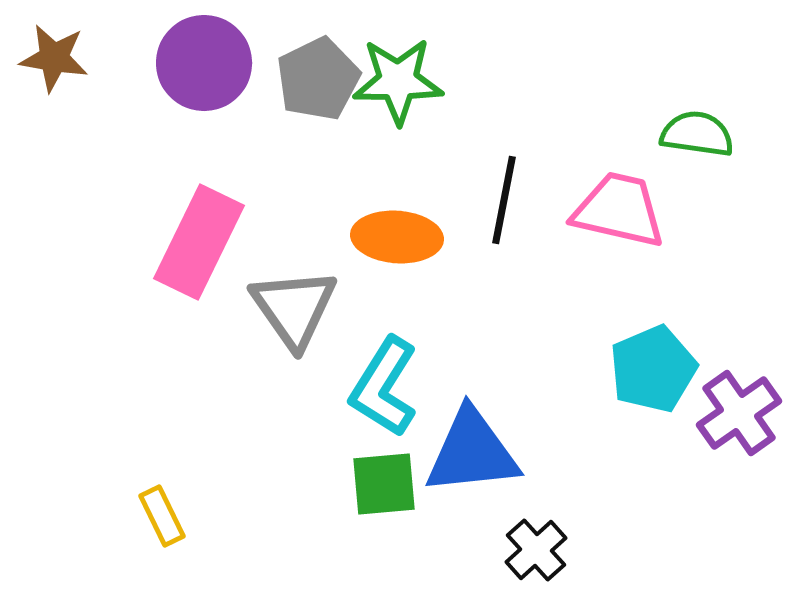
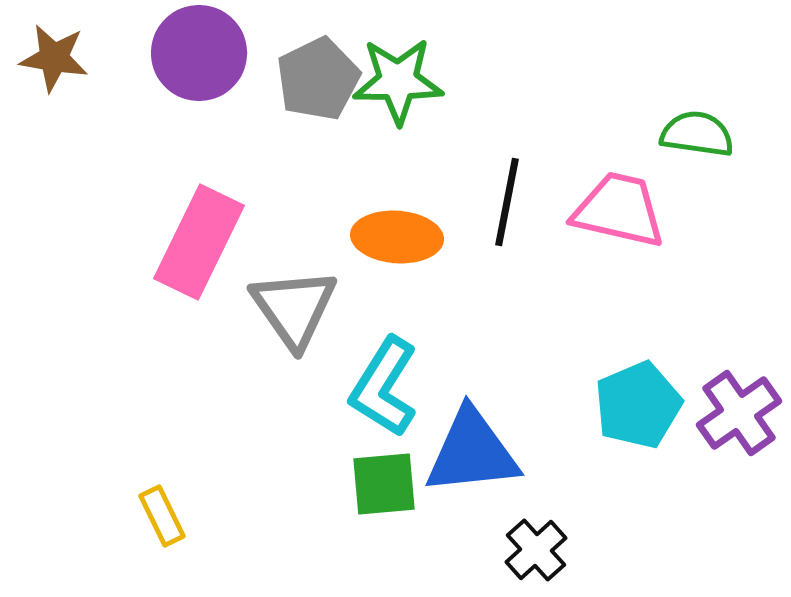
purple circle: moved 5 px left, 10 px up
black line: moved 3 px right, 2 px down
cyan pentagon: moved 15 px left, 36 px down
